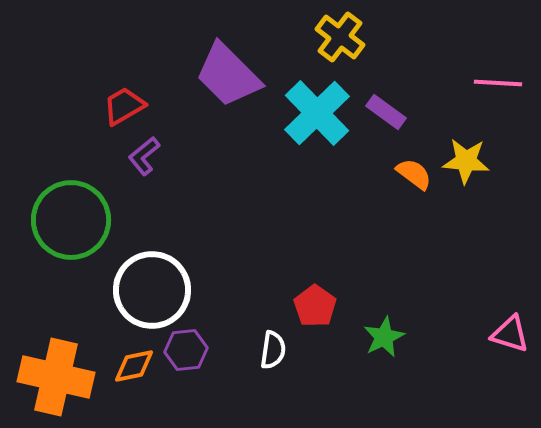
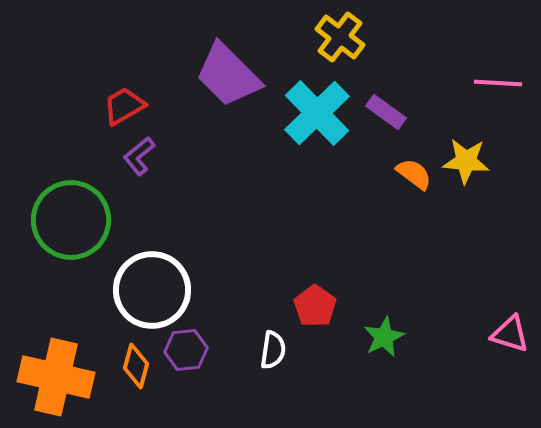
purple L-shape: moved 5 px left
orange diamond: moved 2 px right; rotated 63 degrees counterclockwise
